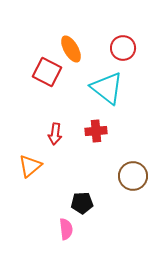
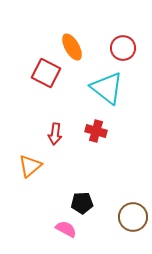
orange ellipse: moved 1 px right, 2 px up
red square: moved 1 px left, 1 px down
red cross: rotated 20 degrees clockwise
brown circle: moved 41 px down
pink semicircle: rotated 55 degrees counterclockwise
